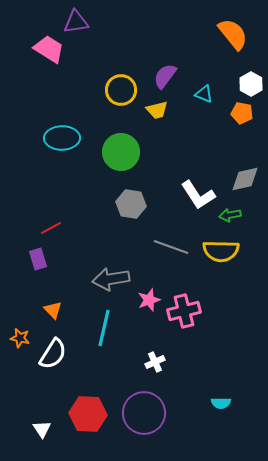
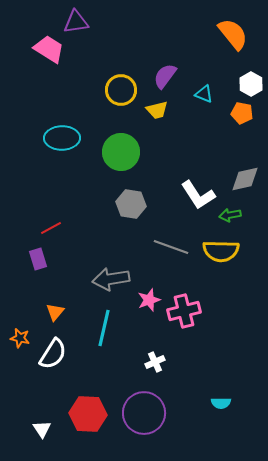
orange triangle: moved 2 px right, 2 px down; rotated 24 degrees clockwise
